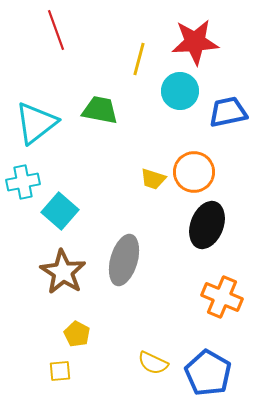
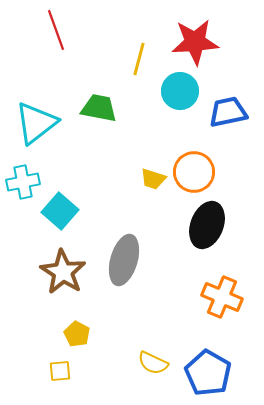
green trapezoid: moved 1 px left, 2 px up
